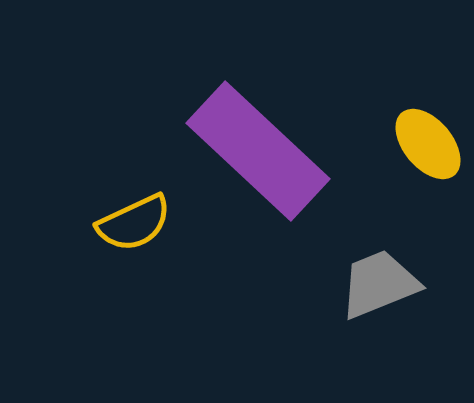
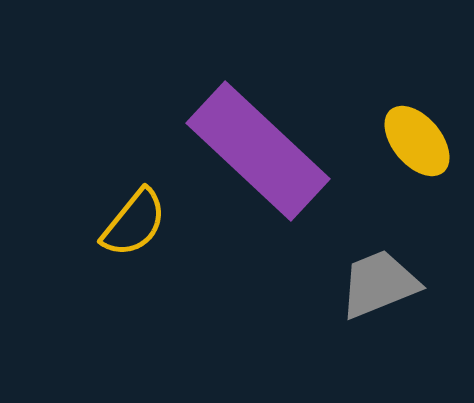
yellow ellipse: moved 11 px left, 3 px up
yellow semicircle: rotated 26 degrees counterclockwise
